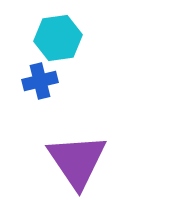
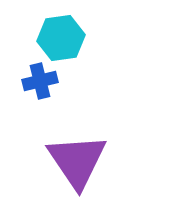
cyan hexagon: moved 3 px right
